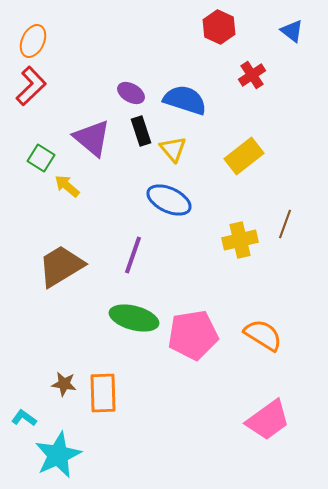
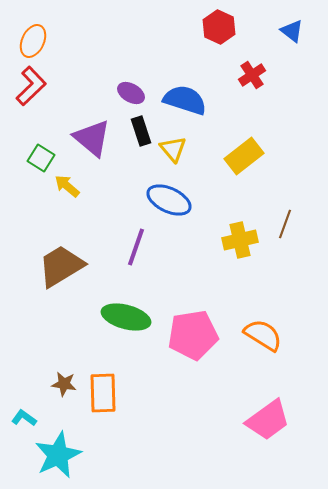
purple line: moved 3 px right, 8 px up
green ellipse: moved 8 px left, 1 px up
